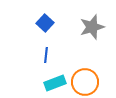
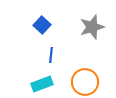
blue square: moved 3 px left, 2 px down
blue line: moved 5 px right
cyan rectangle: moved 13 px left, 1 px down
